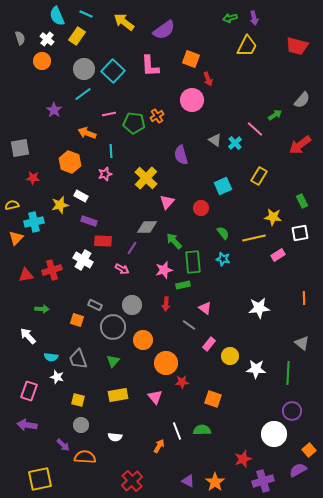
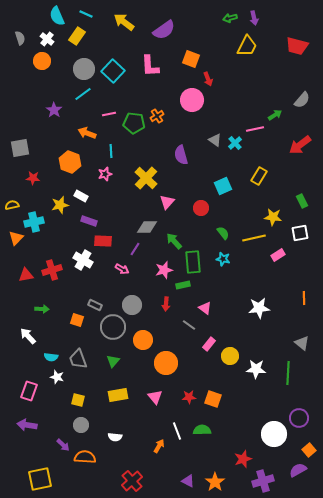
pink line at (255, 129): rotated 54 degrees counterclockwise
purple line at (132, 248): moved 3 px right, 1 px down
red star at (182, 382): moved 7 px right, 15 px down
purple circle at (292, 411): moved 7 px right, 7 px down
